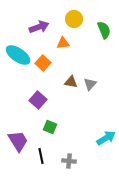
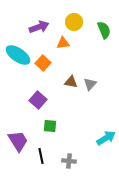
yellow circle: moved 3 px down
green square: moved 1 px up; rotated 16 degrees counterclockwise
